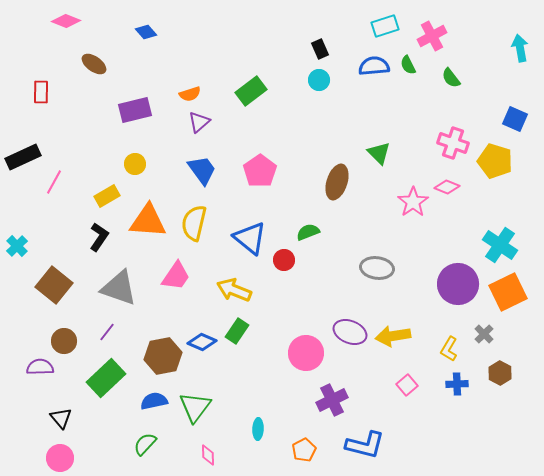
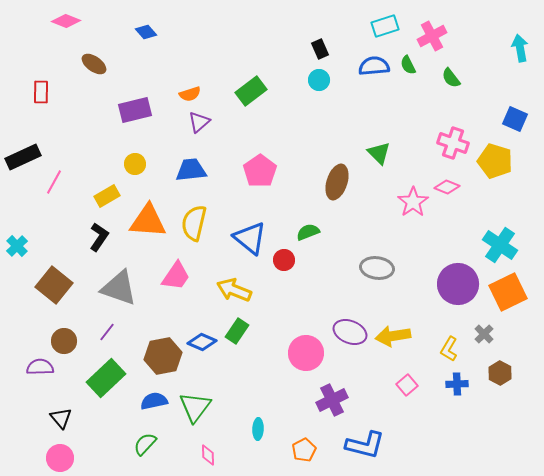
blue trapezoid at (202, 170): moved 11 px left; rotated 60 degrees counterclockwise
